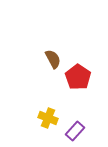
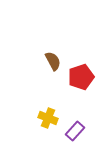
brown semicircle: moved 2 px down
red pentagon: moved 3 px right; rotated 20 degrees clockwise
